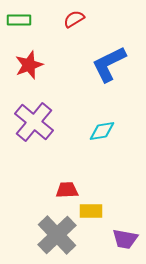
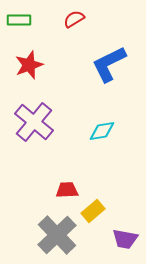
yellow rectangle: moved 2 px right; rotated 40 degrees counterclockwise
